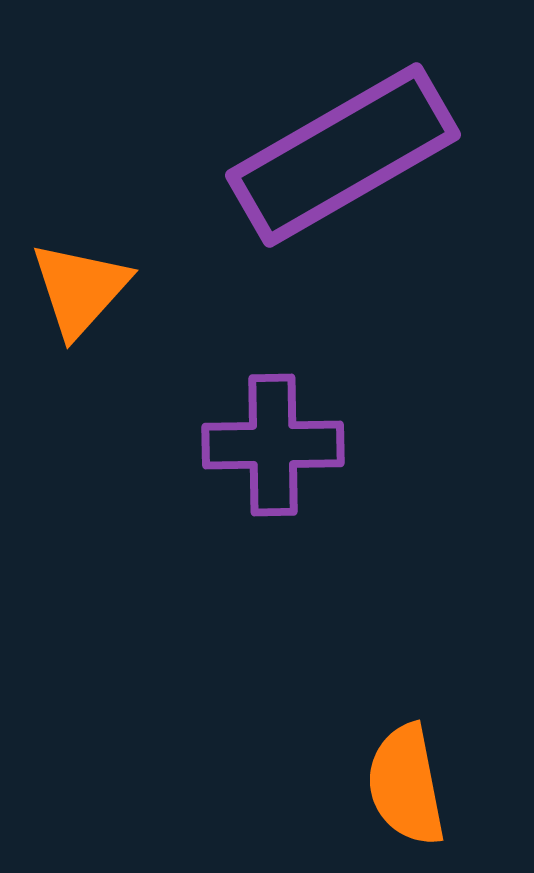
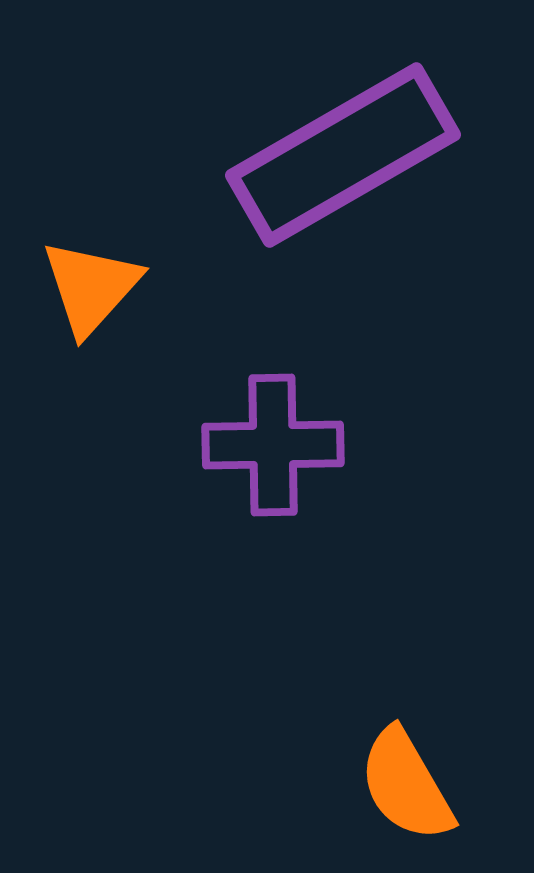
orange triangle: moved 11 px right, 2 px up
orange semicircle: rotated 19 degrees counterclockwise
